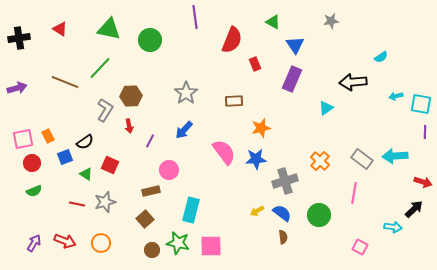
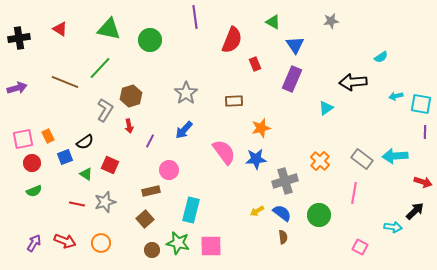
brown hexagon at (131, 96): rotated 15 degrees counterclockwise
black arrow at (414, 209): moved 1 px right, 2 px down
